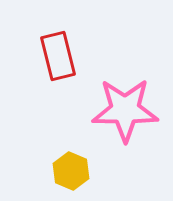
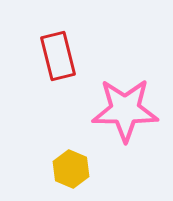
yellow hexagon: moved 2 px up
